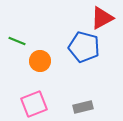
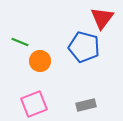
red triangle: rotated 25 degrees counterclockwise
green line: moved 3 px right, 1 px down
gray rectangle: moved 3 px right, 2 px up
